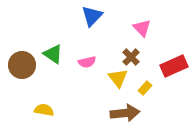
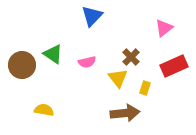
pink triangle: moved 22 px right; rotated 36 degrees clockwise
yellow rectangle: rotated 24 degrees counterclockwise
